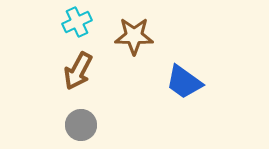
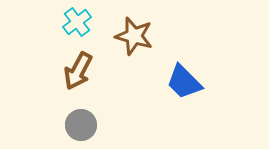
cyan cross: rotated 12 degrees counterclockwise
brown star: rotated 15 degrees clockwise
blue trapezoid: rotated 9 degrees clockwise
